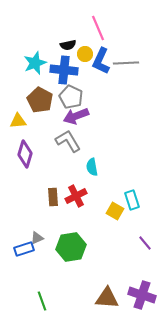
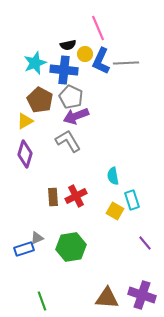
yellow triangle: moved 7 px right; rotated 24 degrees counterclockwise
cyan semicircle: moved 21 px right, 9 px down
